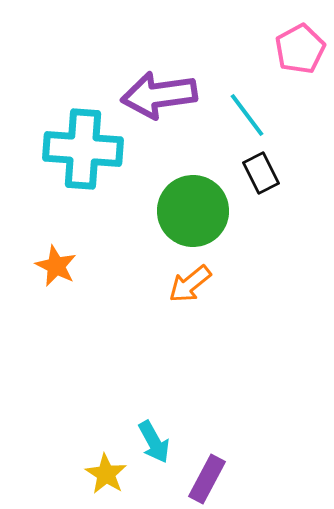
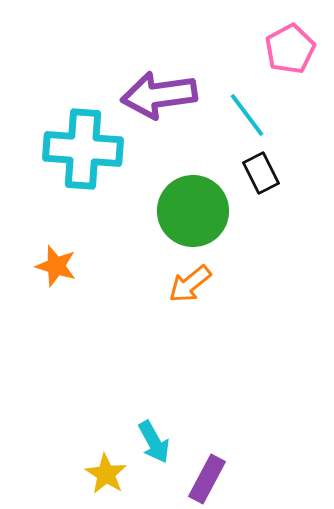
pink pentagon: moved 10 px left
orange star: rotated 9 degrees counterclockwise
